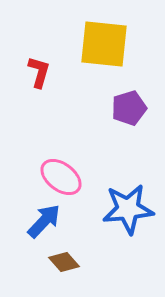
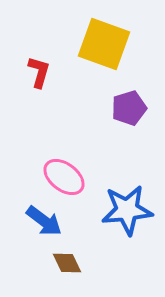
yellow square: rotated 14 degrees clockwise
pink ellipse: moved 3 px right
blue star: moved 1 px left, 1 px down
blue arrow: rotated 84 degrees clockwise
brown diamond: moved 3 px right, 1 px down; rotated 16 degrees clockwise
